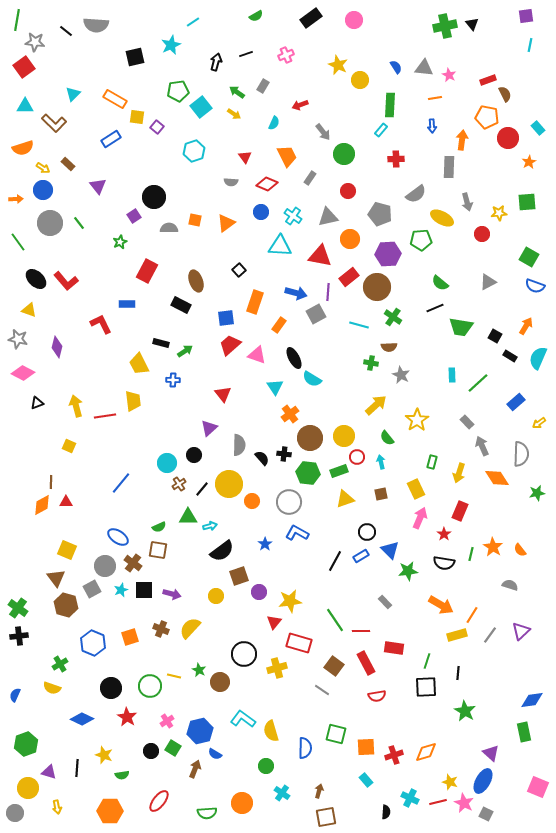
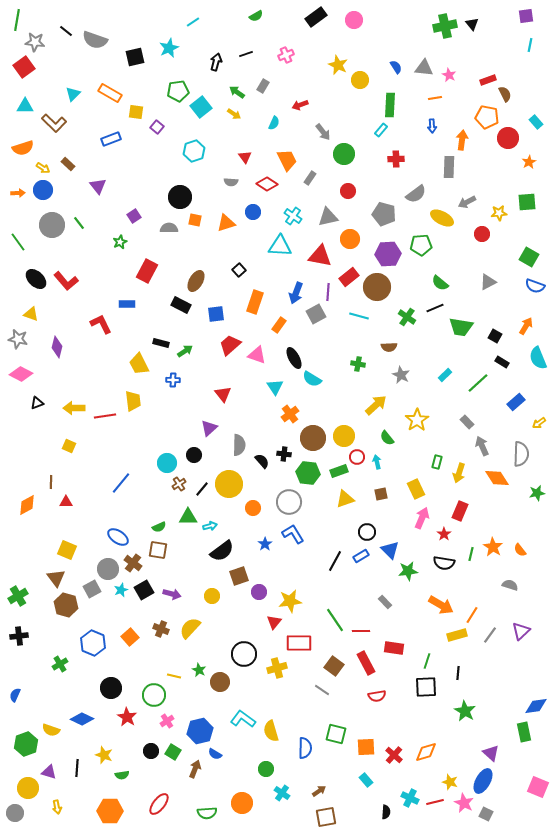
black rectangle at (311, 18): moved 5 px right, 1 px up
gray semicircle at (96, 25): moved 1 px left, 15 px down; rotated 15 degrees clockwise
cyan star at (171, 45): moved 2 px left, 3 px down
orange rectangle at (115, 99): moved 5 px left, 6 px up
yellow square at (137, 117): moved 1 px left, 5 px up
cyan rectangle at (538, 128): moved 2 px left, 6 px up
blue rectangle at (111, 139): rotated 12 degrees clockwise
orange trapezoid at (287, 156): moved 4 px down
red diamond at (267, 184): rotated 10 degrees clockwise
black circle at (154, 197): moved 26 px right
orange arrow at (16, 199): moved 2 px right, 6 px up
gray arrow at (467, 202): rotated 78 degrees clockwise
blue circle at (261, 212): moved 8 px left
gray pentagon at (380, 214): moved 4 px right
gray circle at (50, 223): moved 2 px right, 2 px down
orange triangle at (226, 223): rotated 18 degrees clockwise
green pentagon at (421, 240): moved 5 px down
brown ellipse at (196, 281): rotated 50 degrees clockwise
blue arrow at (296, 293): rotated 95 degrees clockwise
yellow triangle at (29, 310): moved 2 px right, 4 px down
green cross at (393, 317): moved 14 px right
blue square at (226, 318): moved 10 px left, 4 px up
cyan line at (359, 325): moved 9 px up
black rectangle at (510, 356): moved 8 px left, 6 px down
cyan semicircle at (538, 358): rotated 45 degrees counterclockwise
green cross at (371, 363): moved 13 px left, 1 px down
pink diamond at (23, 373): moved 2 px left, 1 px down
cyan rectangle at (452, 375): moved 7 px left; rotated 48 degrees clockwise
yellow arrow at (76, 406): moved 2 px left, 2 px down; rotated 75 degrees counterclockwise
brown circle at (310, 438): moved 3 px right
black semicircle at (262, 458): moved 3 px down
cyan arrow at (381, 462): moved 4 px left
green rectangle at (432, 462): moved 5 px right
orange circle at (252, 501): moved 1 px right, 7 px down
orange diamond at (42, 505): moved 15 px left
pink arrow at (420, 518): moved 2 px right
blue L-shape at (297, 533): moved 4 px left, 1 px down; rotated 30 degrees clockwise
gray circle at (105, 566): moved 3 px right, 3 px down
black square at (144, 590): rotated 30 degrees counterclockwise
yellow circle at (216, 596): moved 4 px left
green cross at (18, 608): moved 12 px up; rotated 24 degrees clockwise
orange square at (130, 637): rotated 24 degrees counterclockwise
red rectangle at (299, 643): rotated 15 degrees counterclockwise
green circle at (150, 686): moved 4 px right, 9 px down
yellow semicircle at (52, 688): moved 1 px left, 42 px down
blue diamond at (532, 700): moved 4 px right, 6 px down
green square at (173, 748): moved 4 px down
red cross at (394, 755): rotated 30 degrees counterclockwise
green circle at (266, 766): moved 3 px down
brown arrow at (319, 791): rotated 40 degrees clockwise
red ellipse at (159, 801): moved 3 px down
red line at (438, 802): moved 3 px left
